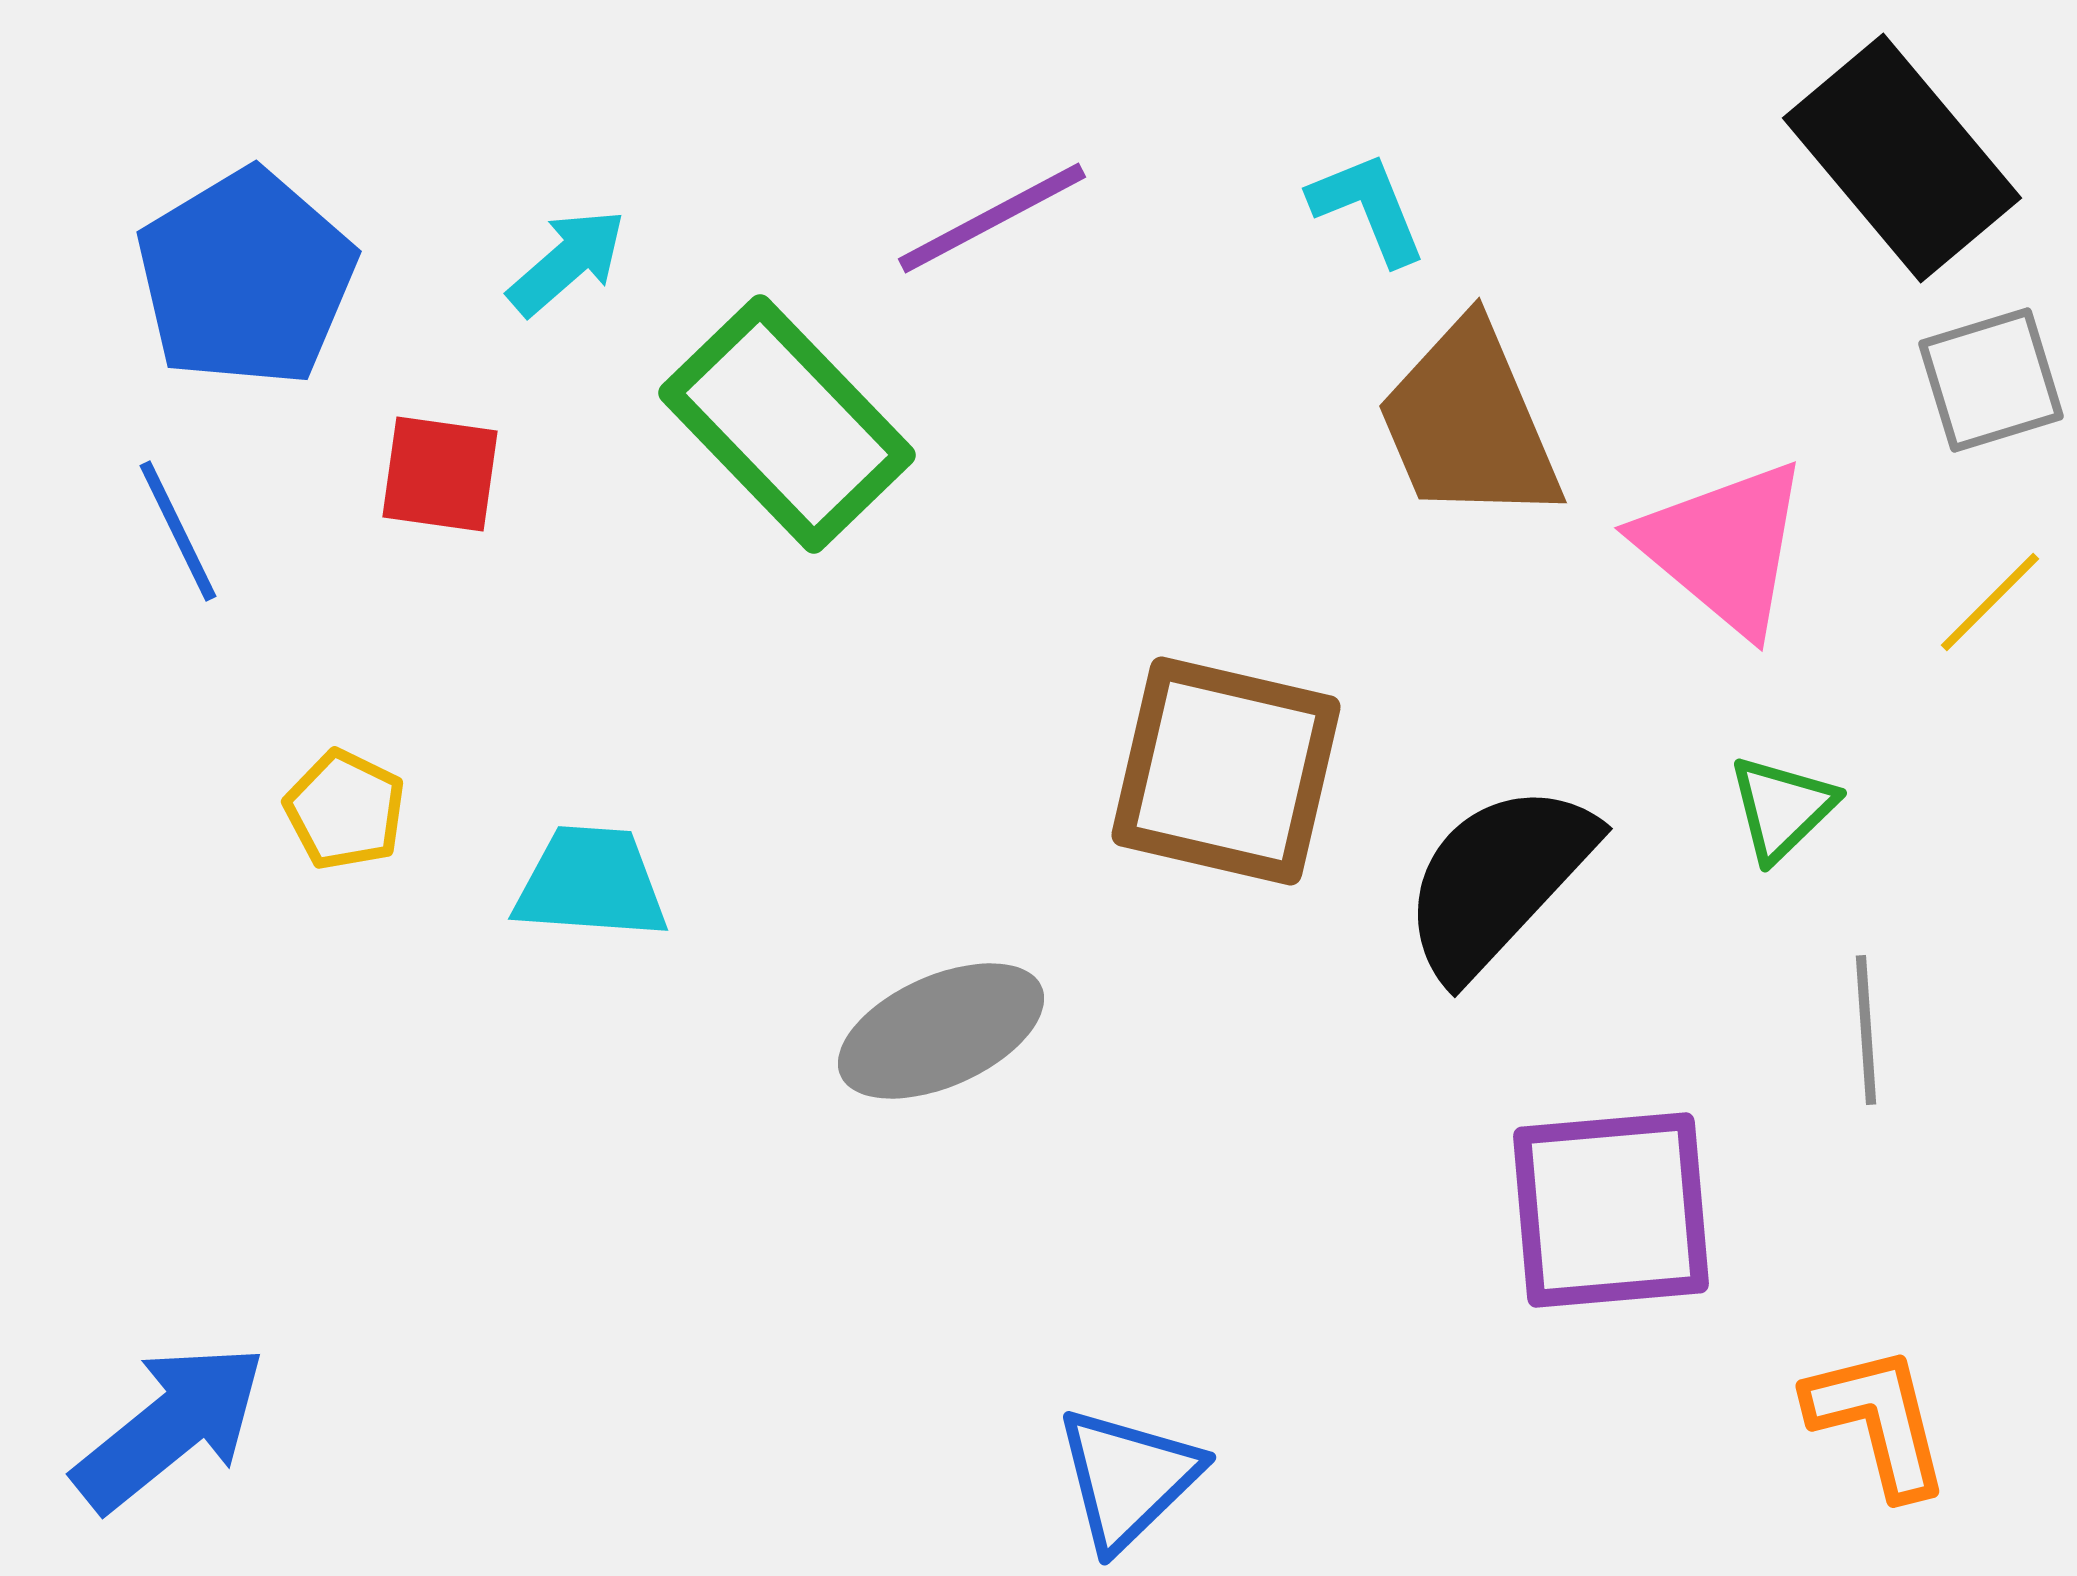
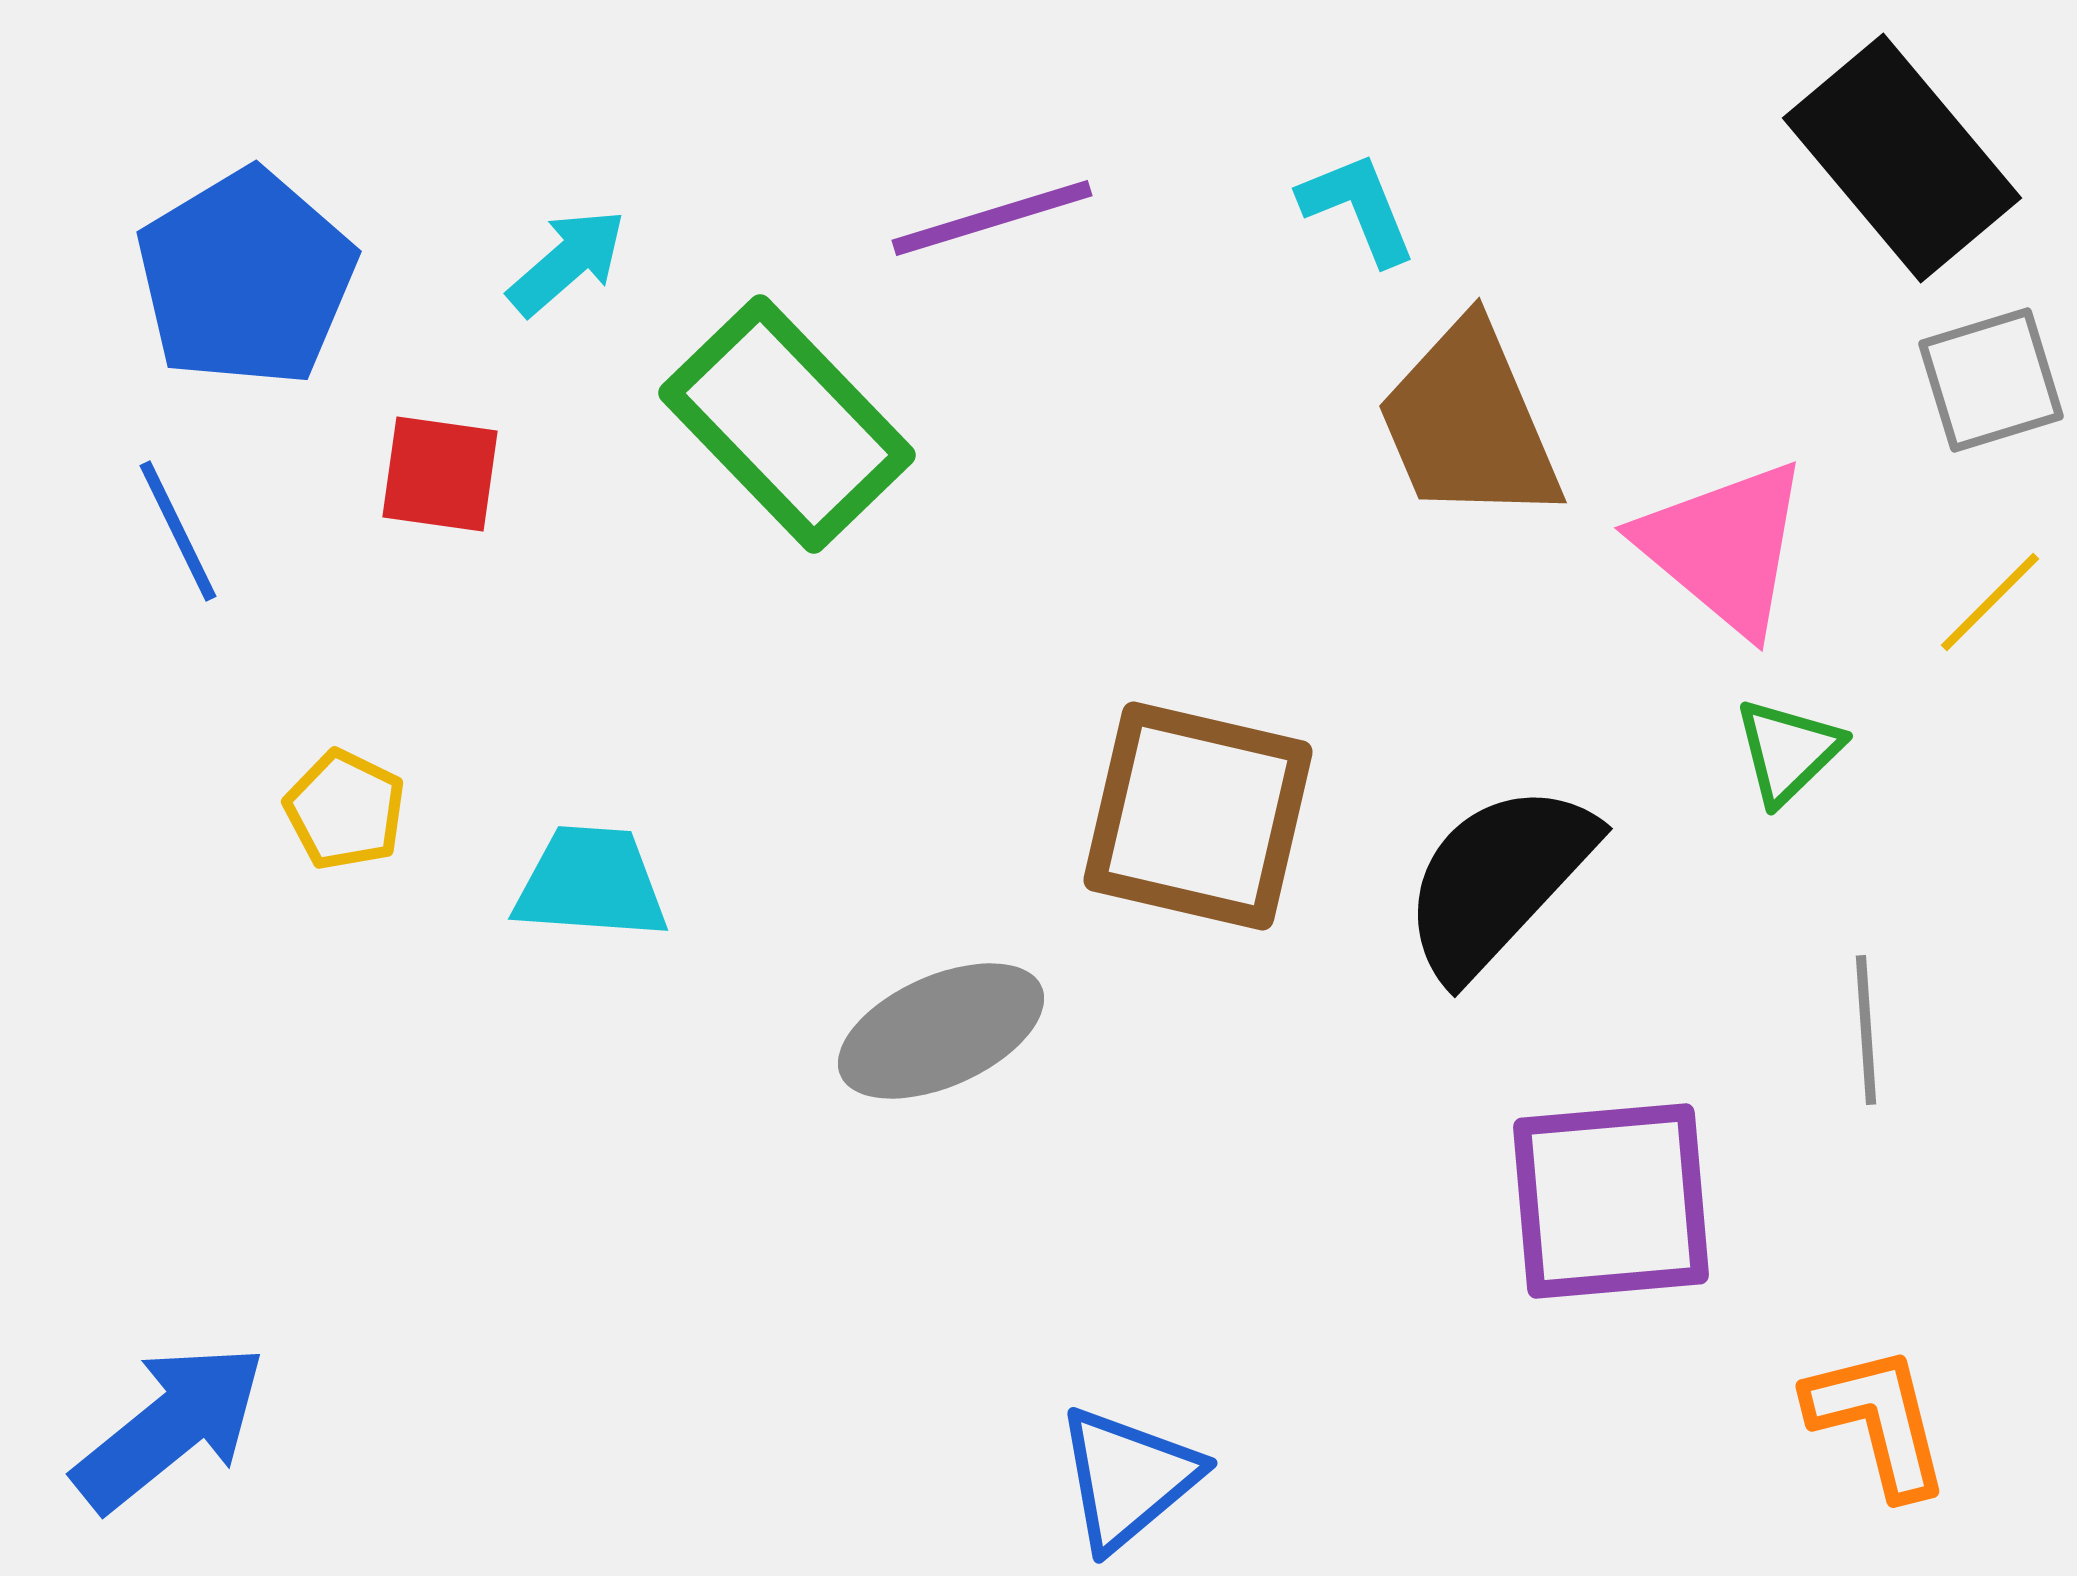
cyan L-shape: moved 10 px left
purple line: rotated 11 degrees clockwise
brown square: moved 28 px left, 45 px down
green triangle: moved 6 px right, 57 px up
purple square: moved 9 px up
blue triangle: rotated 4 degrees clockwise
